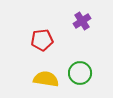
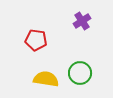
red pentagon: moved 6 px left; rotated 15 degrees clockwise
